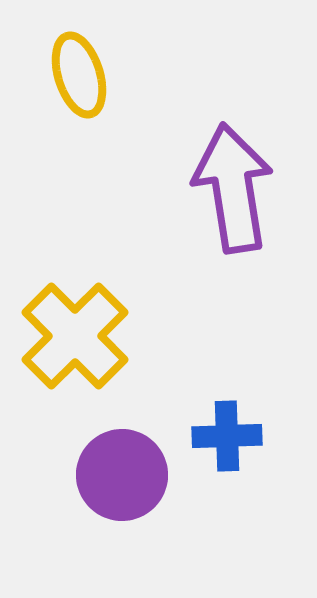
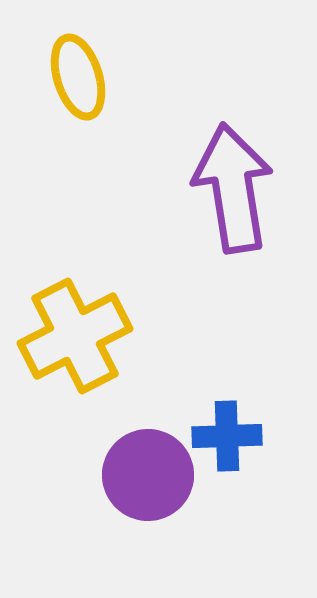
yellow ellipse: moved 1 px left, 2 px down
yellow cross: rotated 18 degrees clockwise
purple circle: moved 26 px right
